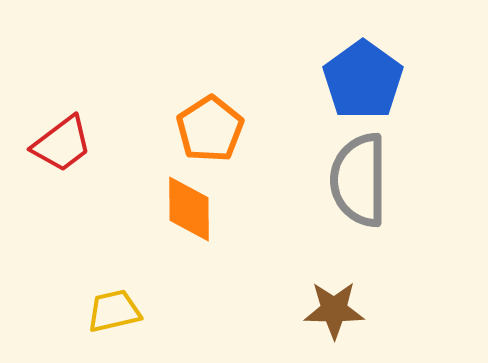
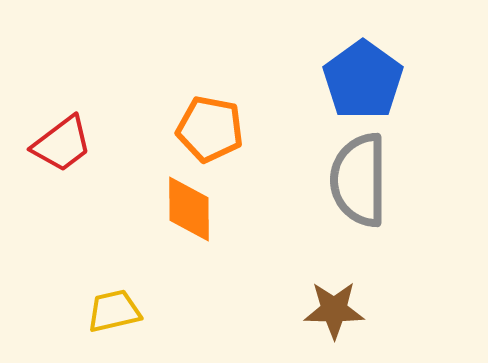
orange pentagon: rotated 28 degrees counterclockwise
